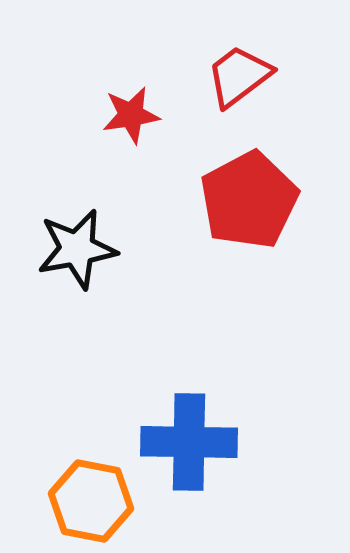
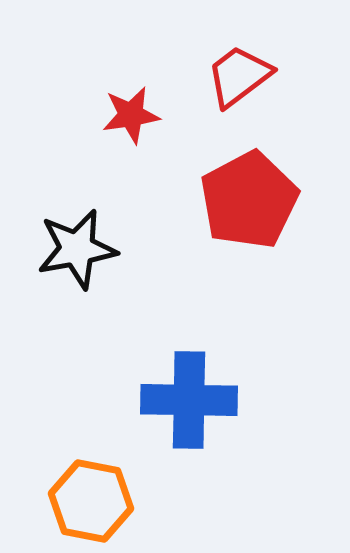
blue cross: moved 42 px up
